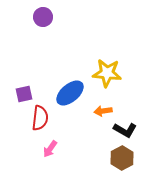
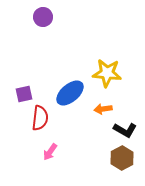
orange arrow: moved 2 px up
pink arrow: moved 3 px down
